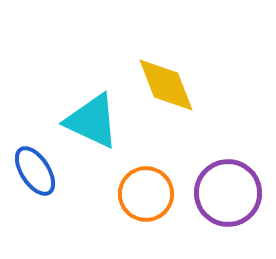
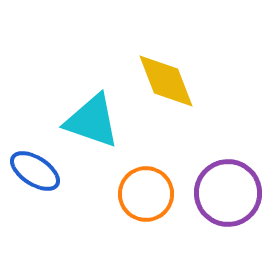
yellow diamond: moved 4 px up
cyan triangle: rotated 6 degrees counterclockwise
blue ellipse: rotated 24 degrees counterclockwise
